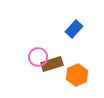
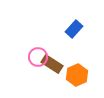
brown rectangle: rotated 50 degrees clockwise
